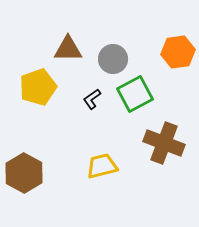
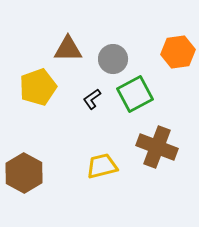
brown cross: moved 7 px left, 4 px down
